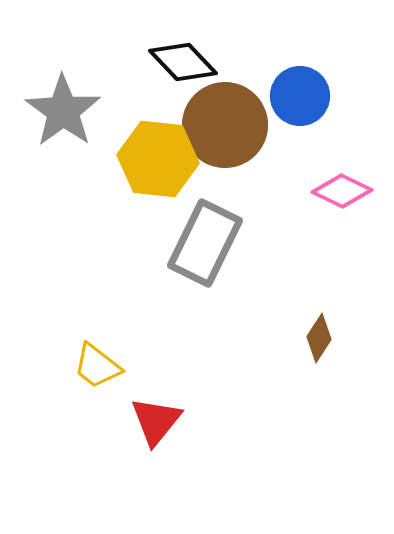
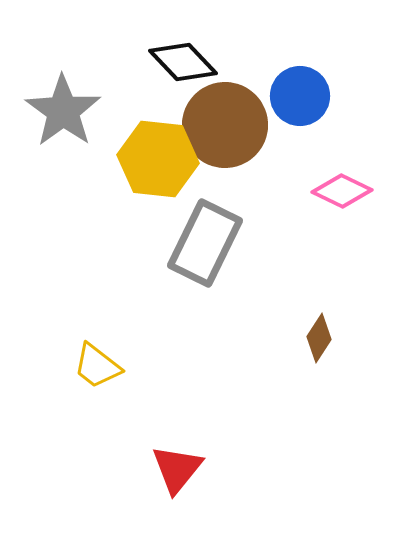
red triangle: moved 21 px right, 48 px down
